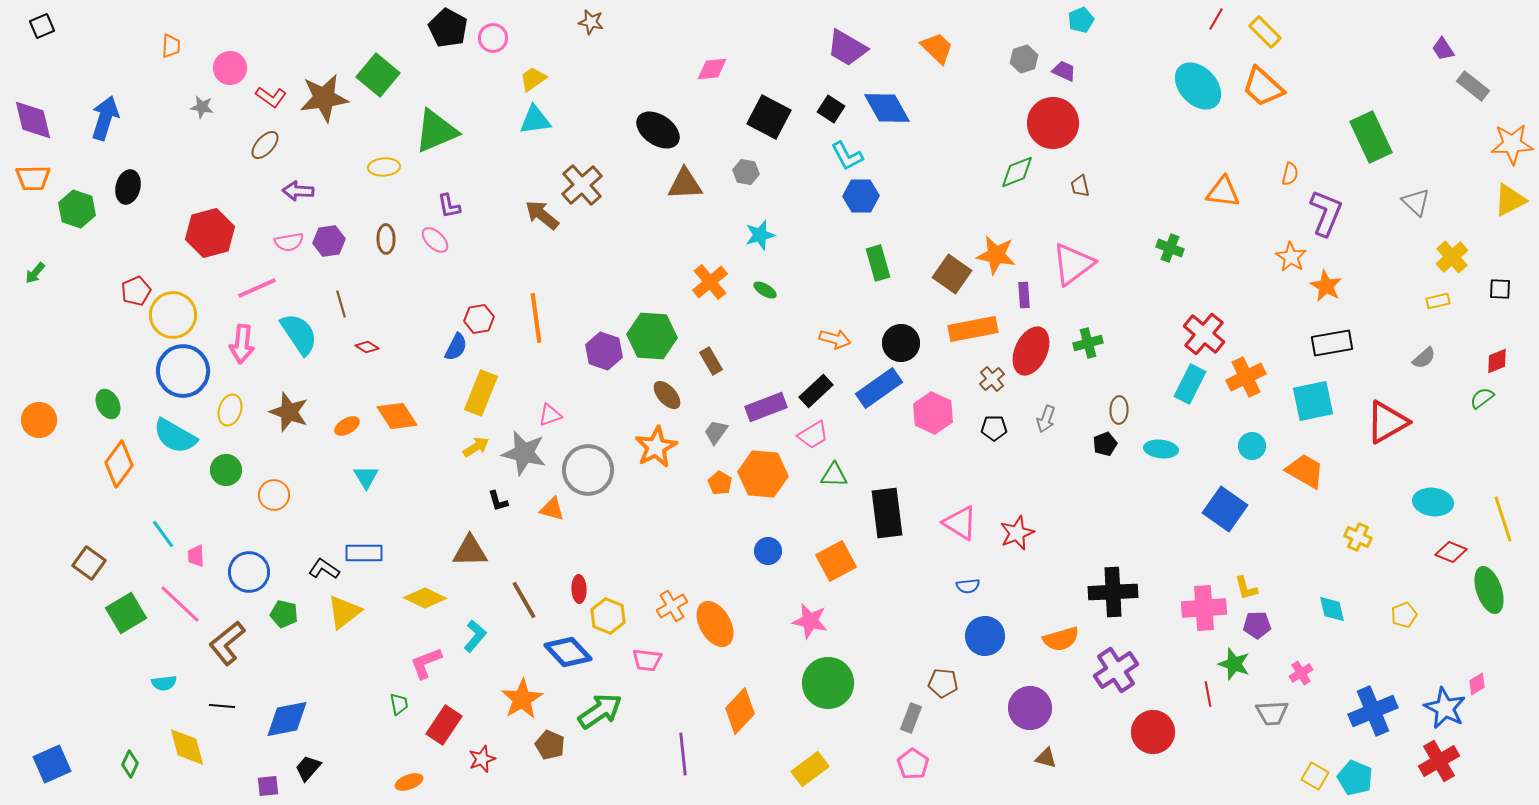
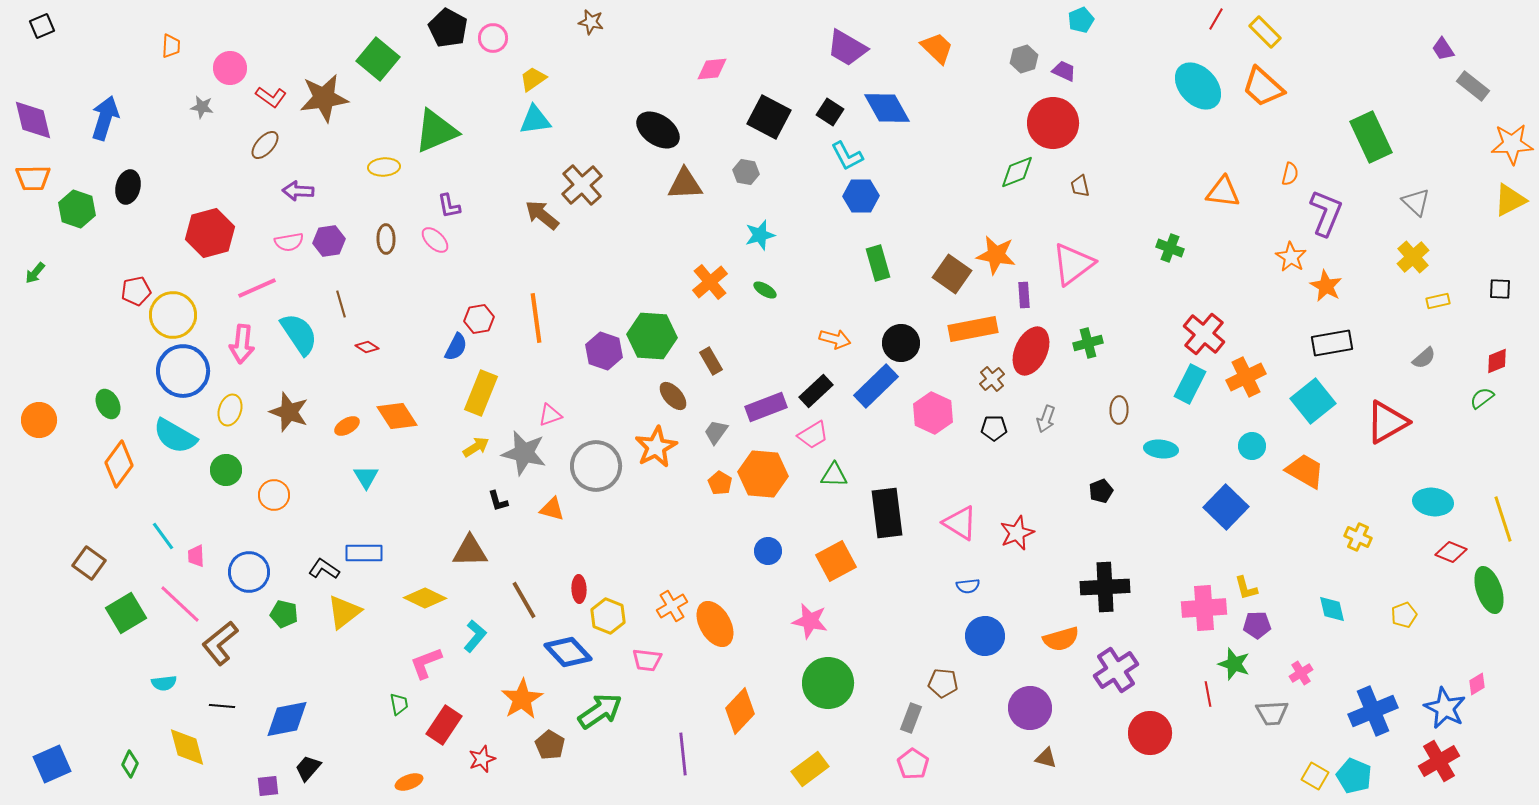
green square at (378, 75): moved 16 px up
black square at (831, 109): moved 1 px left, 3 px down
yellow cross at (1452, 257): moved 39 px left
red pentagon at (136, 291): rotated 12 degrees clockwise
blue rectangle at (879, 388): moved 3 px left, 2 px up; rotated 9 degrees counterclockwise
brown ellipse at (667, 395): moved 6 px right, 1 px down
cyan square at (1313, 401): rotated 27 degrees counterclockwise
black pentagon at (1105, 444): moved 4 px left, 47 px down
gray circle at (588, 470): moved 8 px right, 4 px up
blue square at (1225, 509): moved 1 px right, 2 px up; rotated 9 degrees clockwise
cyan line at (163, 534): moved 2 px down
black cross at (1113, 592): moved 8 px left, 5 px up
brown L-shape at (227, 643): moved 7 px left
red circle at (1153, 732): moved 3 px left, 1 px down
brown pentagon at (550, 745): rotated 8 degrees clockwise
cyan pentagon at (1355, 778): moved 1 px left, 2 px up
